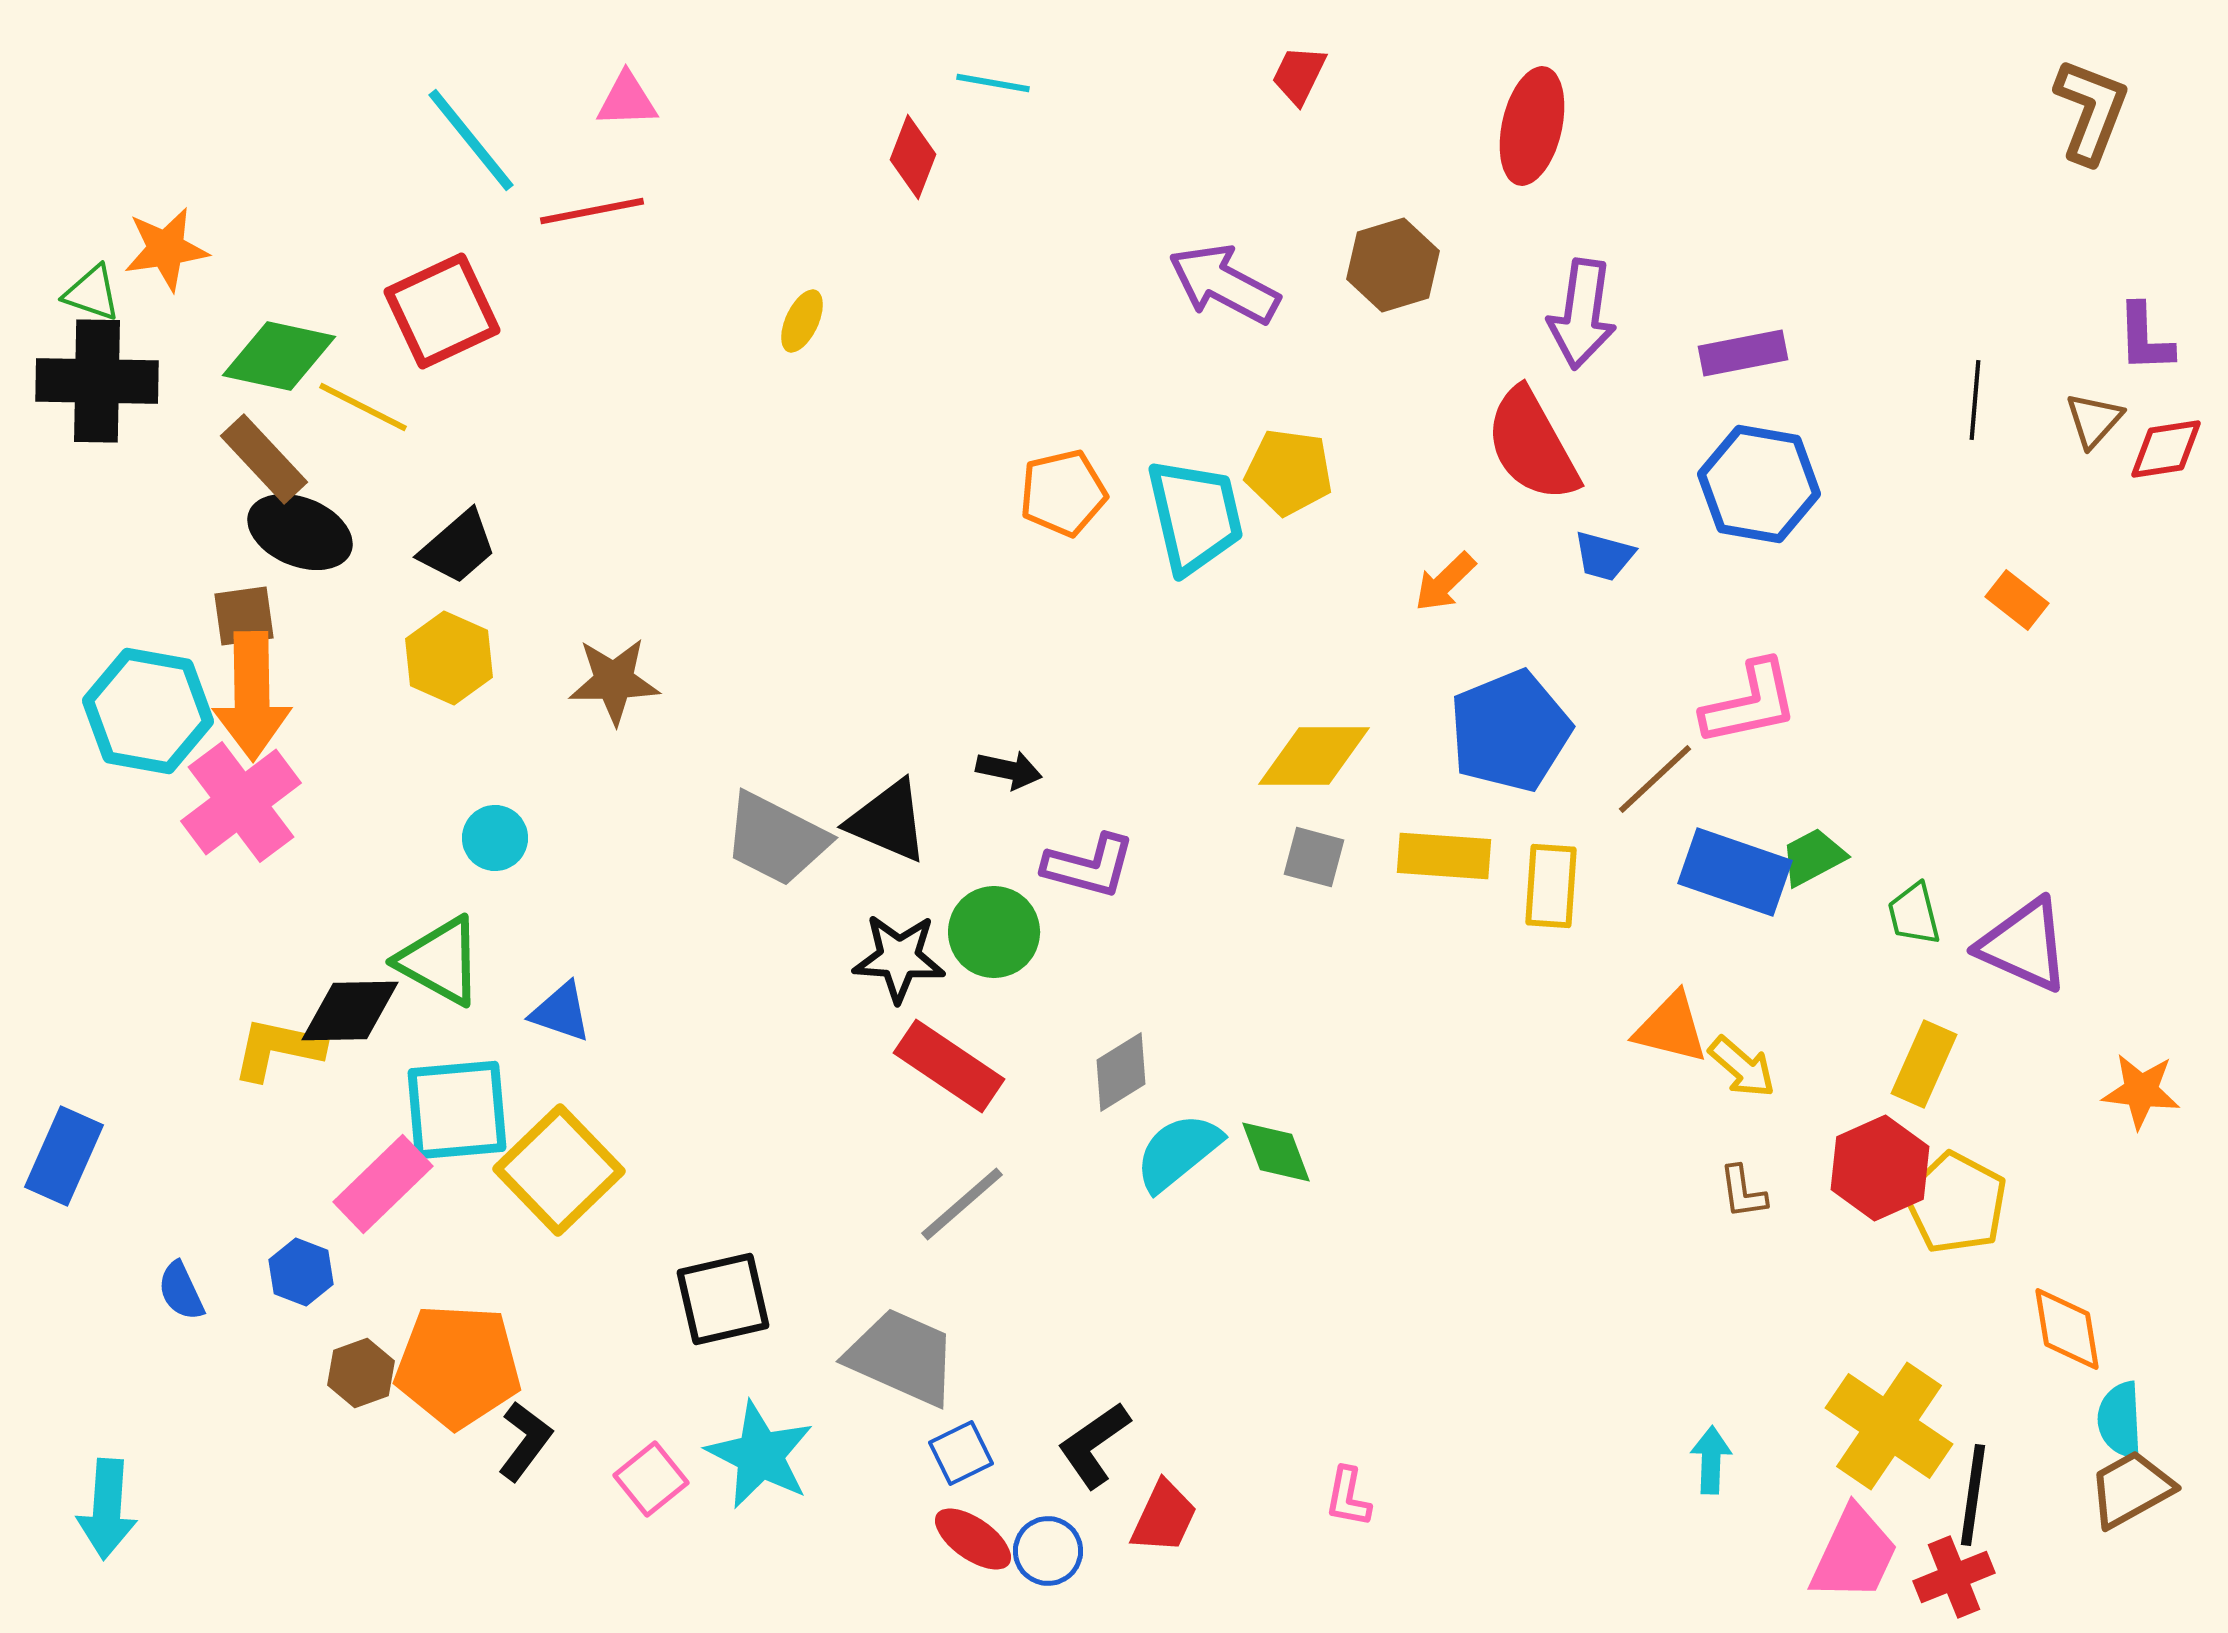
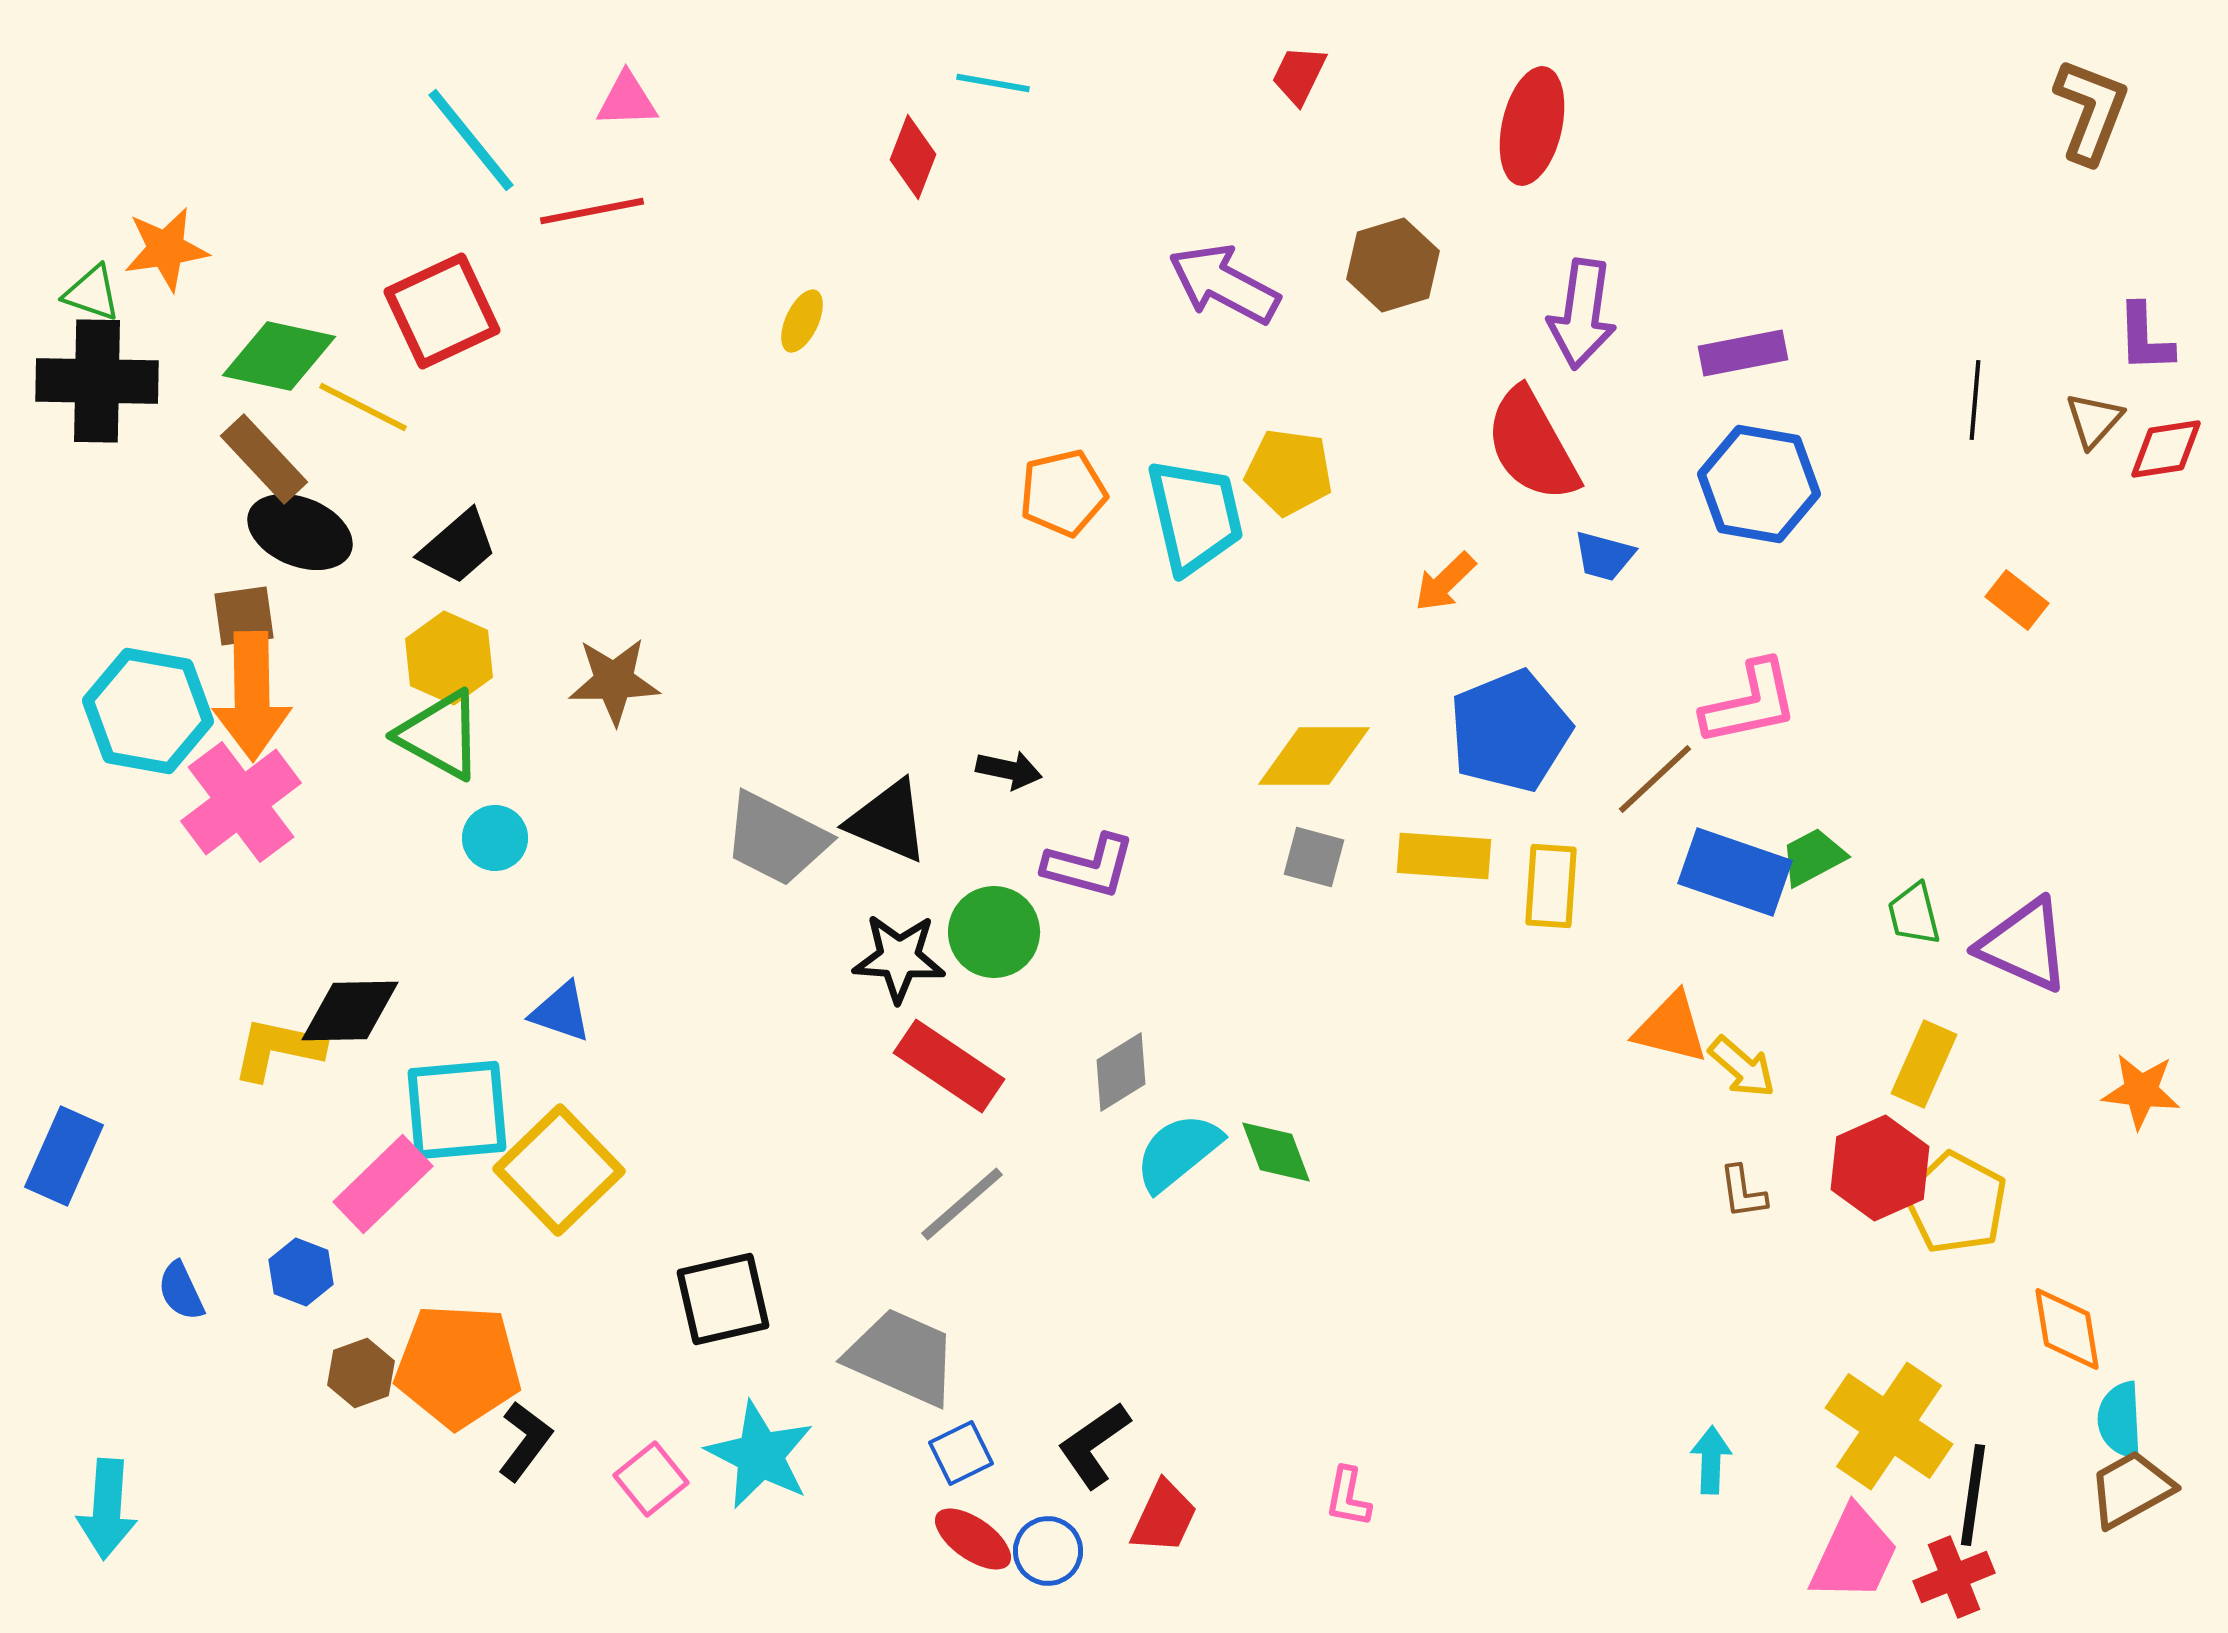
green triangle at (440, 961): moved 226 px up
